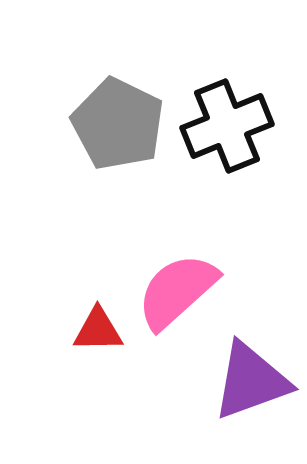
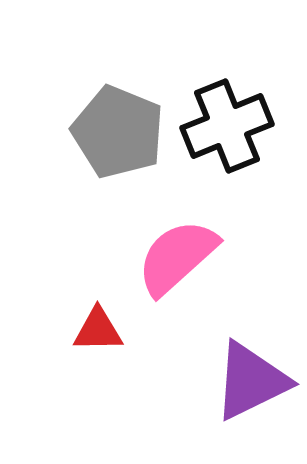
gray pentagon: moved 8 px down; rotated 4 degrees counterclockwise
pink semicircle: moved 34 px up
purple triangle: rotated 6 degrees counterclockwise
